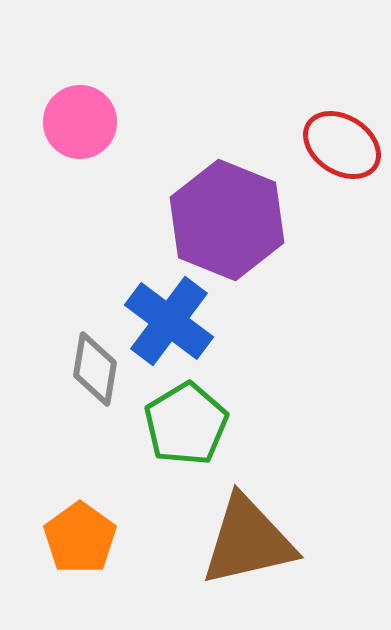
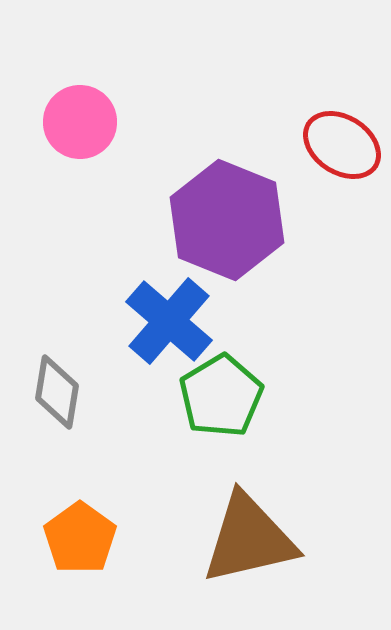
blue cross: rotated 4 degrees clockwise
gray diamond: moved 38 px left, 23 px down
green pentagon: moved 35 px right, 28 px up
brown triangle: moved 1 px right, 2 px up
